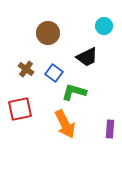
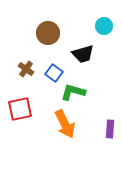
black trapezoid: moved 4 px left, 3 px up; rotated 10 degrees clockwise
green L-shape: moved 1 px left
